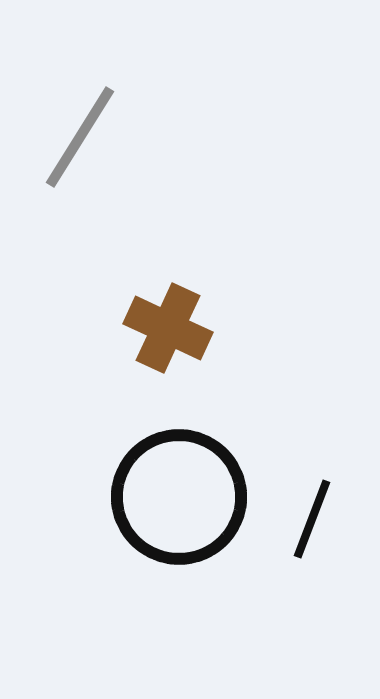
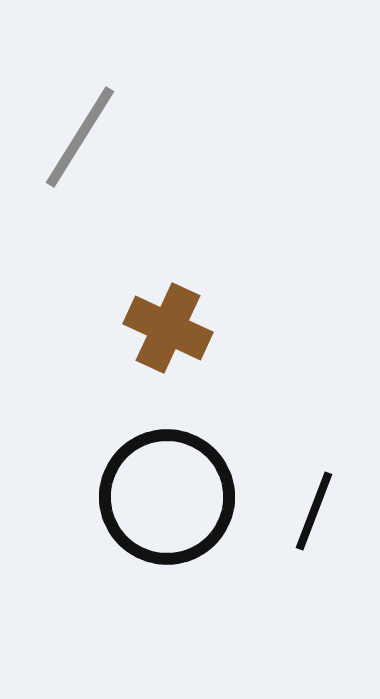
black circle: moved 12 px left
black line: moved 2 px right, 8 px up
